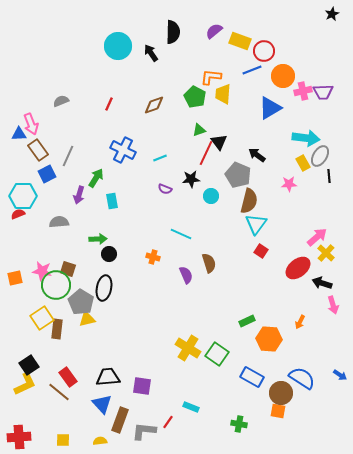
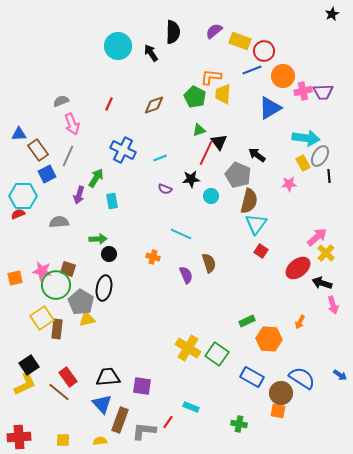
pink arrow at (31, 124): moved 41 px right
